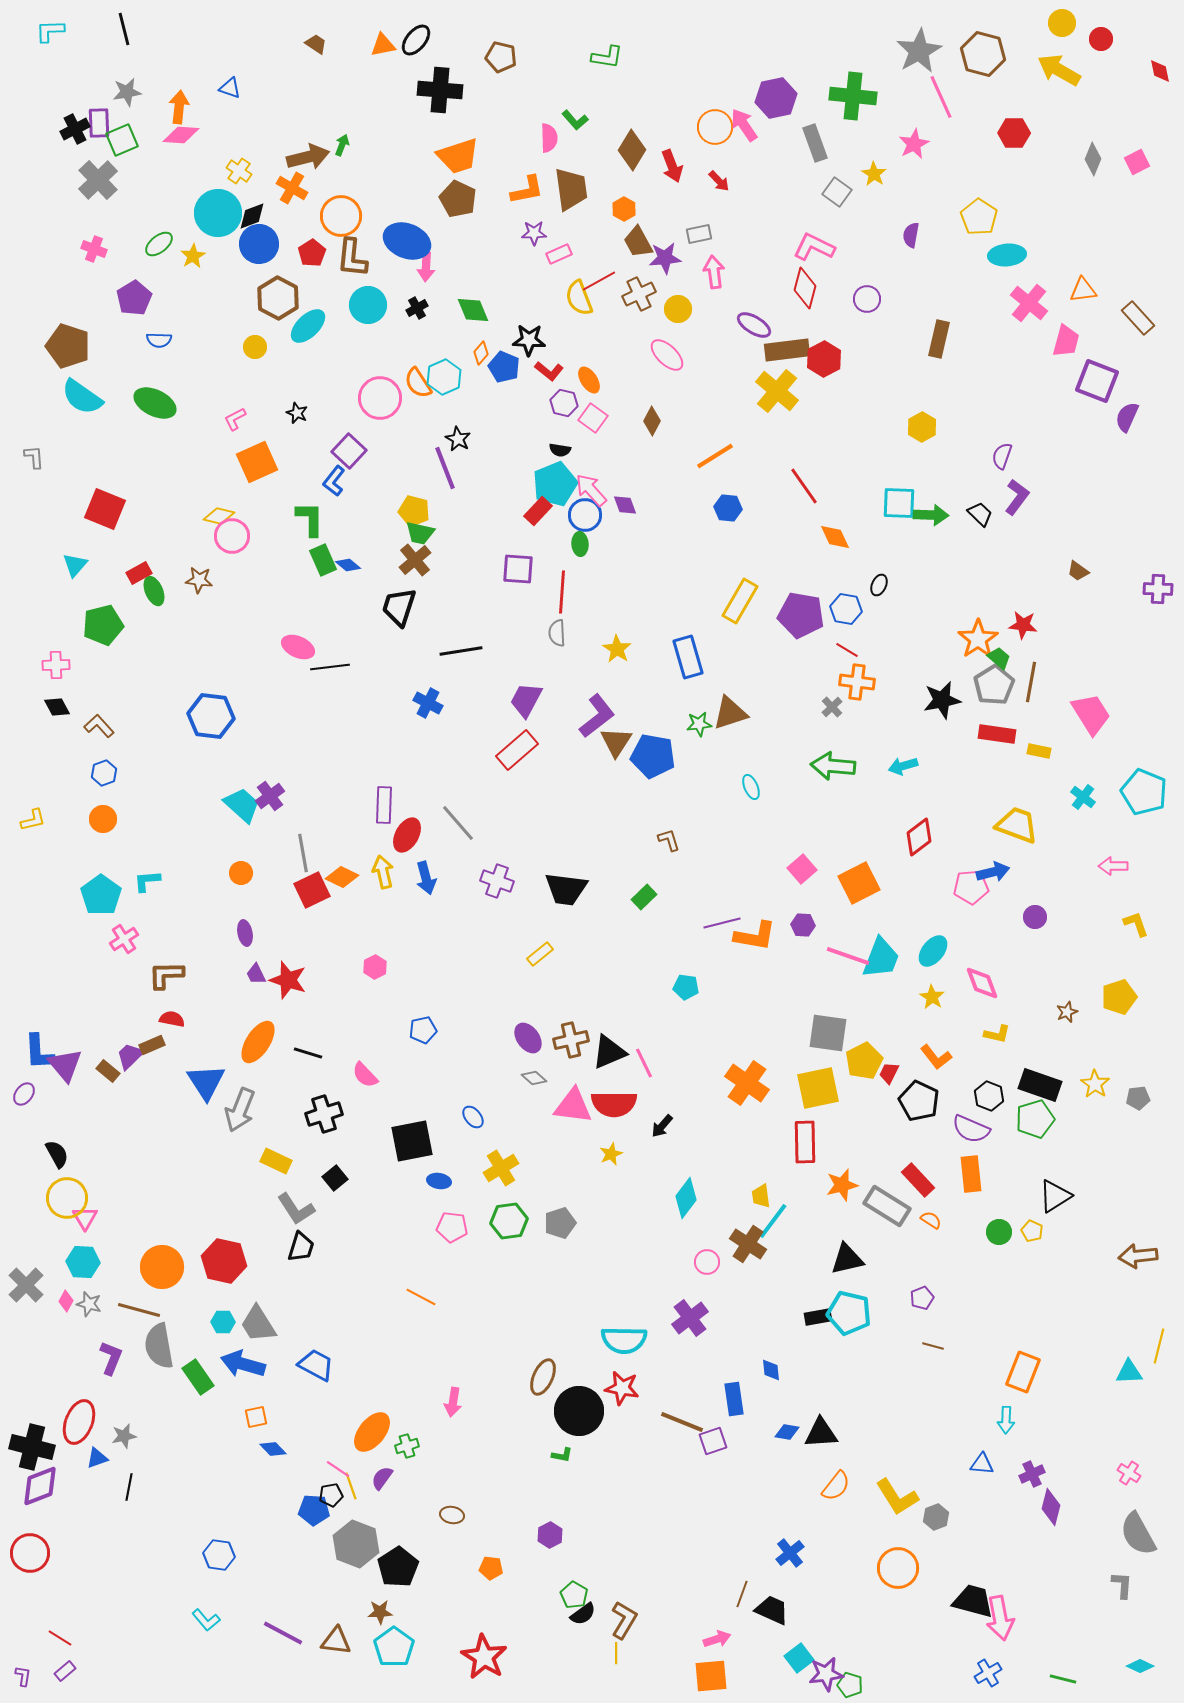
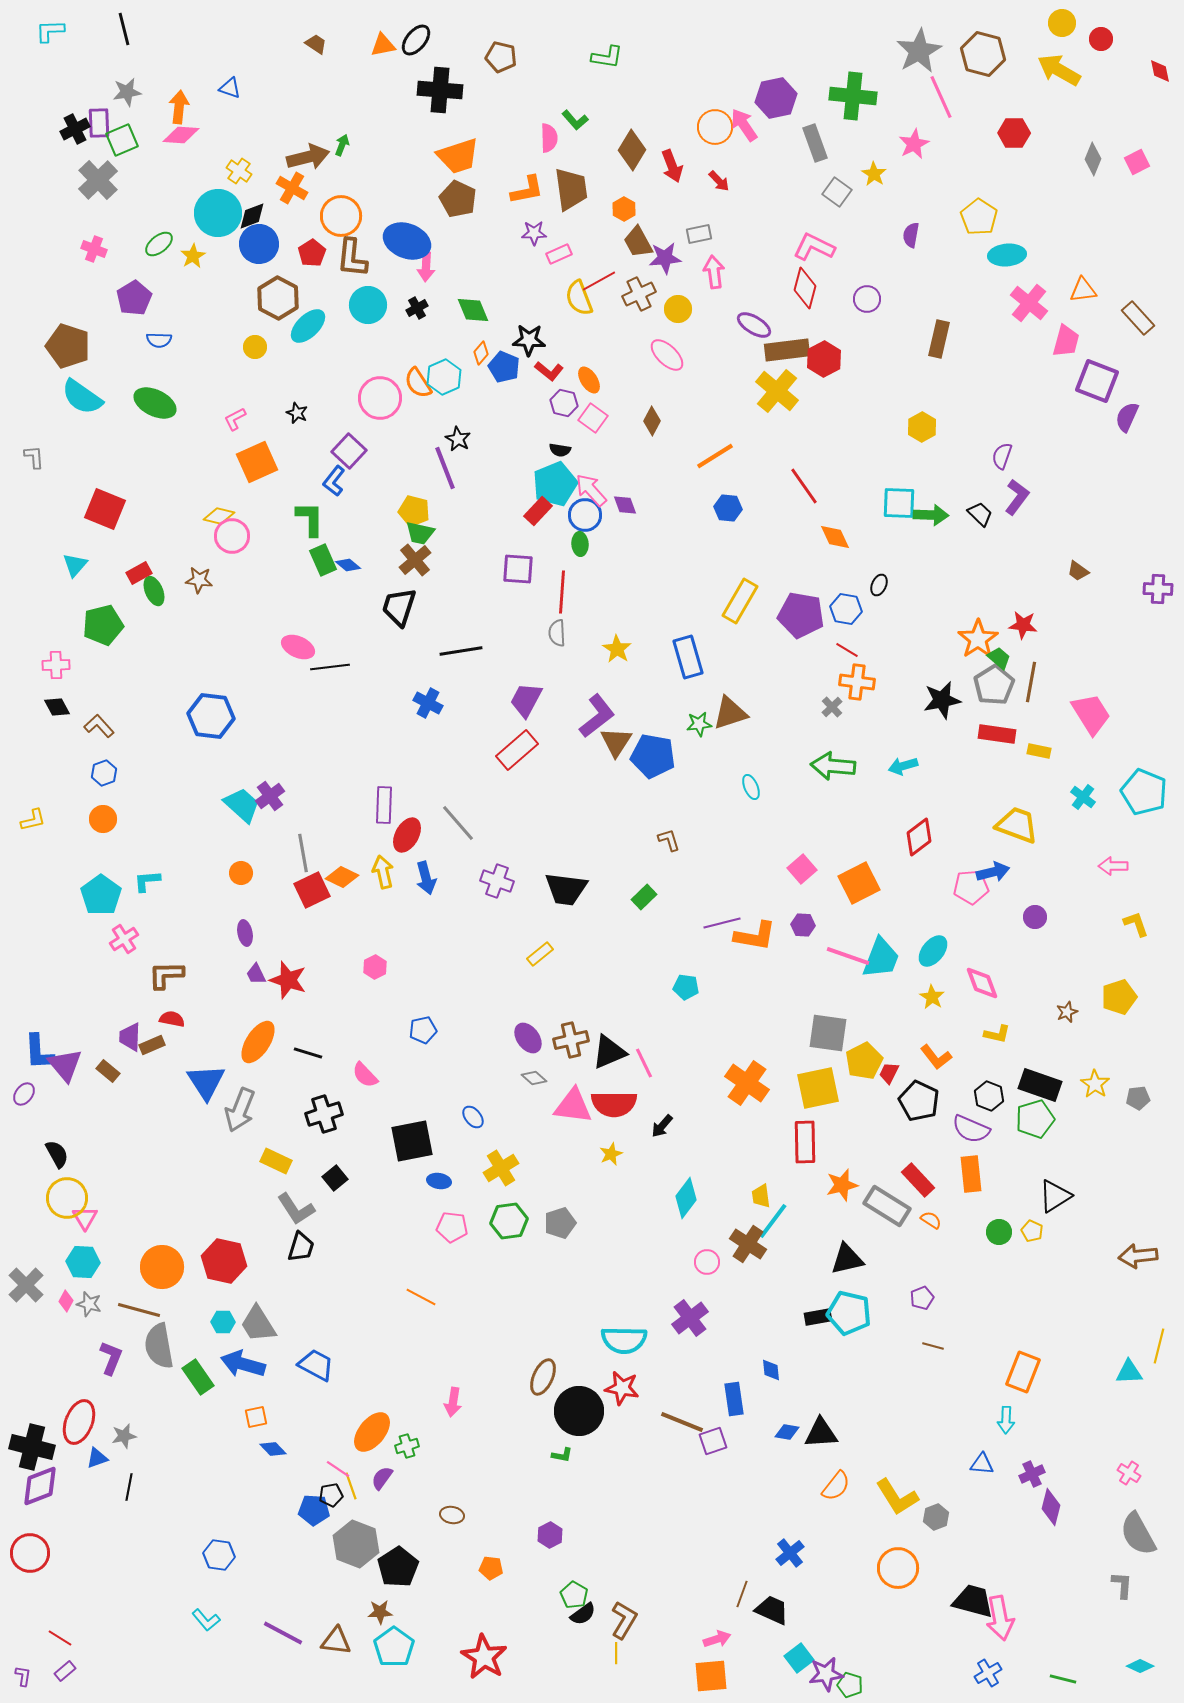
purple trapezoid at (130, 1056): moved 19 px up; rotated 44 degrees counterclockwise
